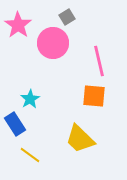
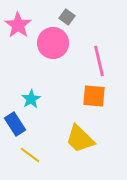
gray square: rotated 21 degrees counterclockwise
cyan star: moved 1 px right
